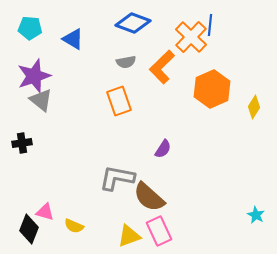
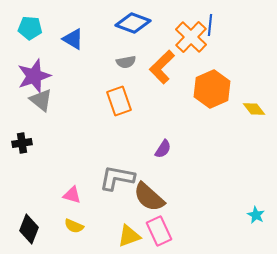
yellow diamond: moved 2 px down; rotated 70 degrees counterclockwise
pink triangle: moved 27 px right, 17 px up
